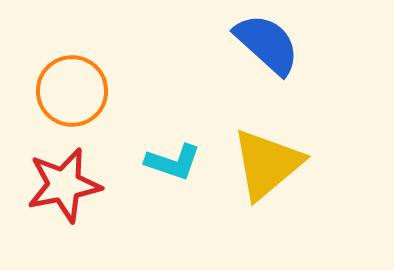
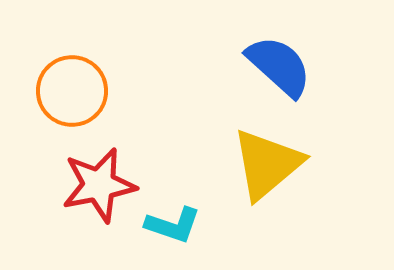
blue semicircle: moved 12 px right, 22 px down
cyan L-shape: moved 63 px down
red star: moved 35 px right
